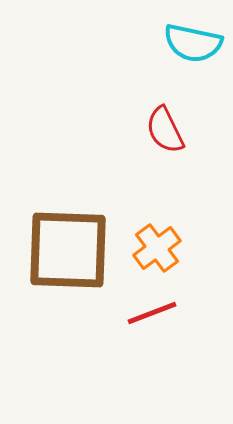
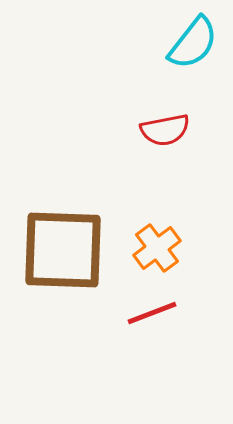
cyan semicircle: rotated 64 degrees counterclockwise
red semicircle: rotated 75 degrees counterclockwise
brown square: moved 5 px left
